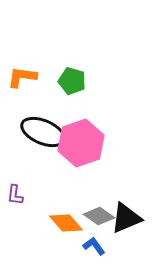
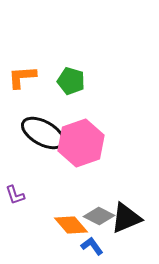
orange L-shape: rotated 12 degrees counterclockwise
green pentagon: moved 1 px left
black ellipse: moved 1 px down; rotated 6 degrees clockwise
purple L-shape: rotated 25 degrees counterclockwise
gray diamond: rotated 8 degrees counterclockwise
orange diamond: moved 5 px right, 2 px down
blue L-shape: moved 2 px left
